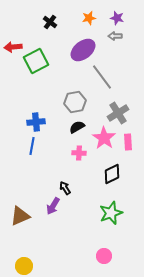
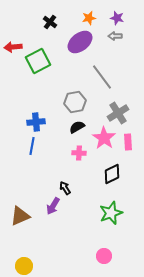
purple ellipse: moved 3 px left, 8 px up
green square: moved 2 px right
